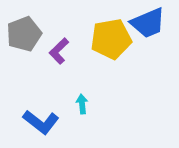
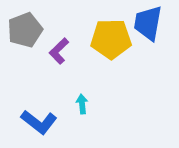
blue trapezoid: rotated 123 degrees clockwise
gray pentagon: moved 1 px right, 4 px up
yellow pentagon: rotated 9 degrees clockwise
blue L-shape: moved 2 px left
